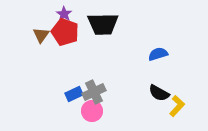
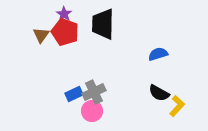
black trapezoid: rotated 92 degrees clockwise
